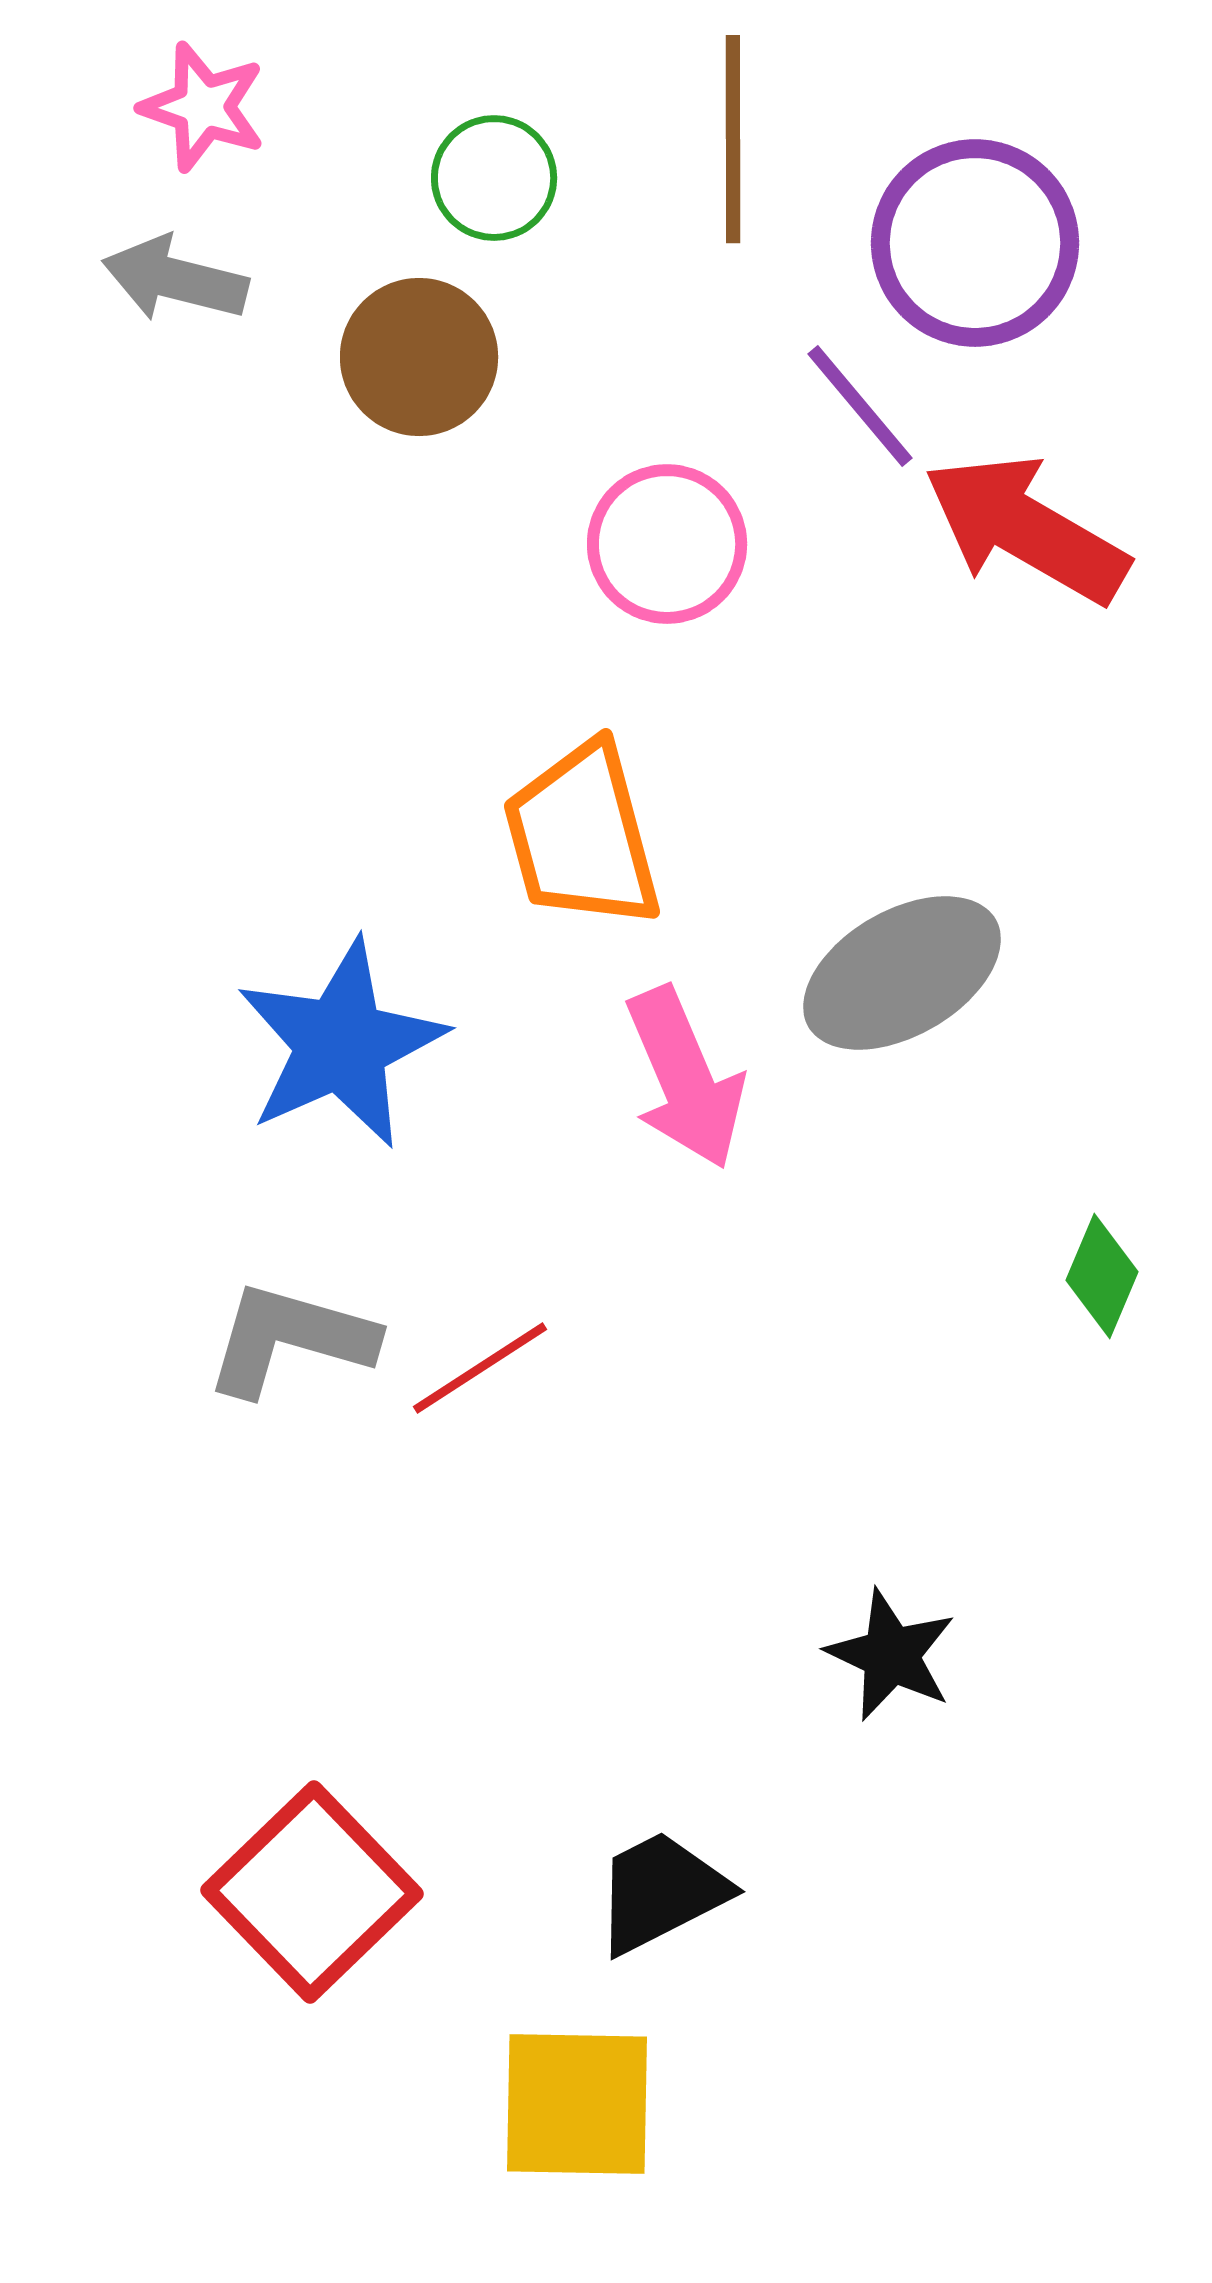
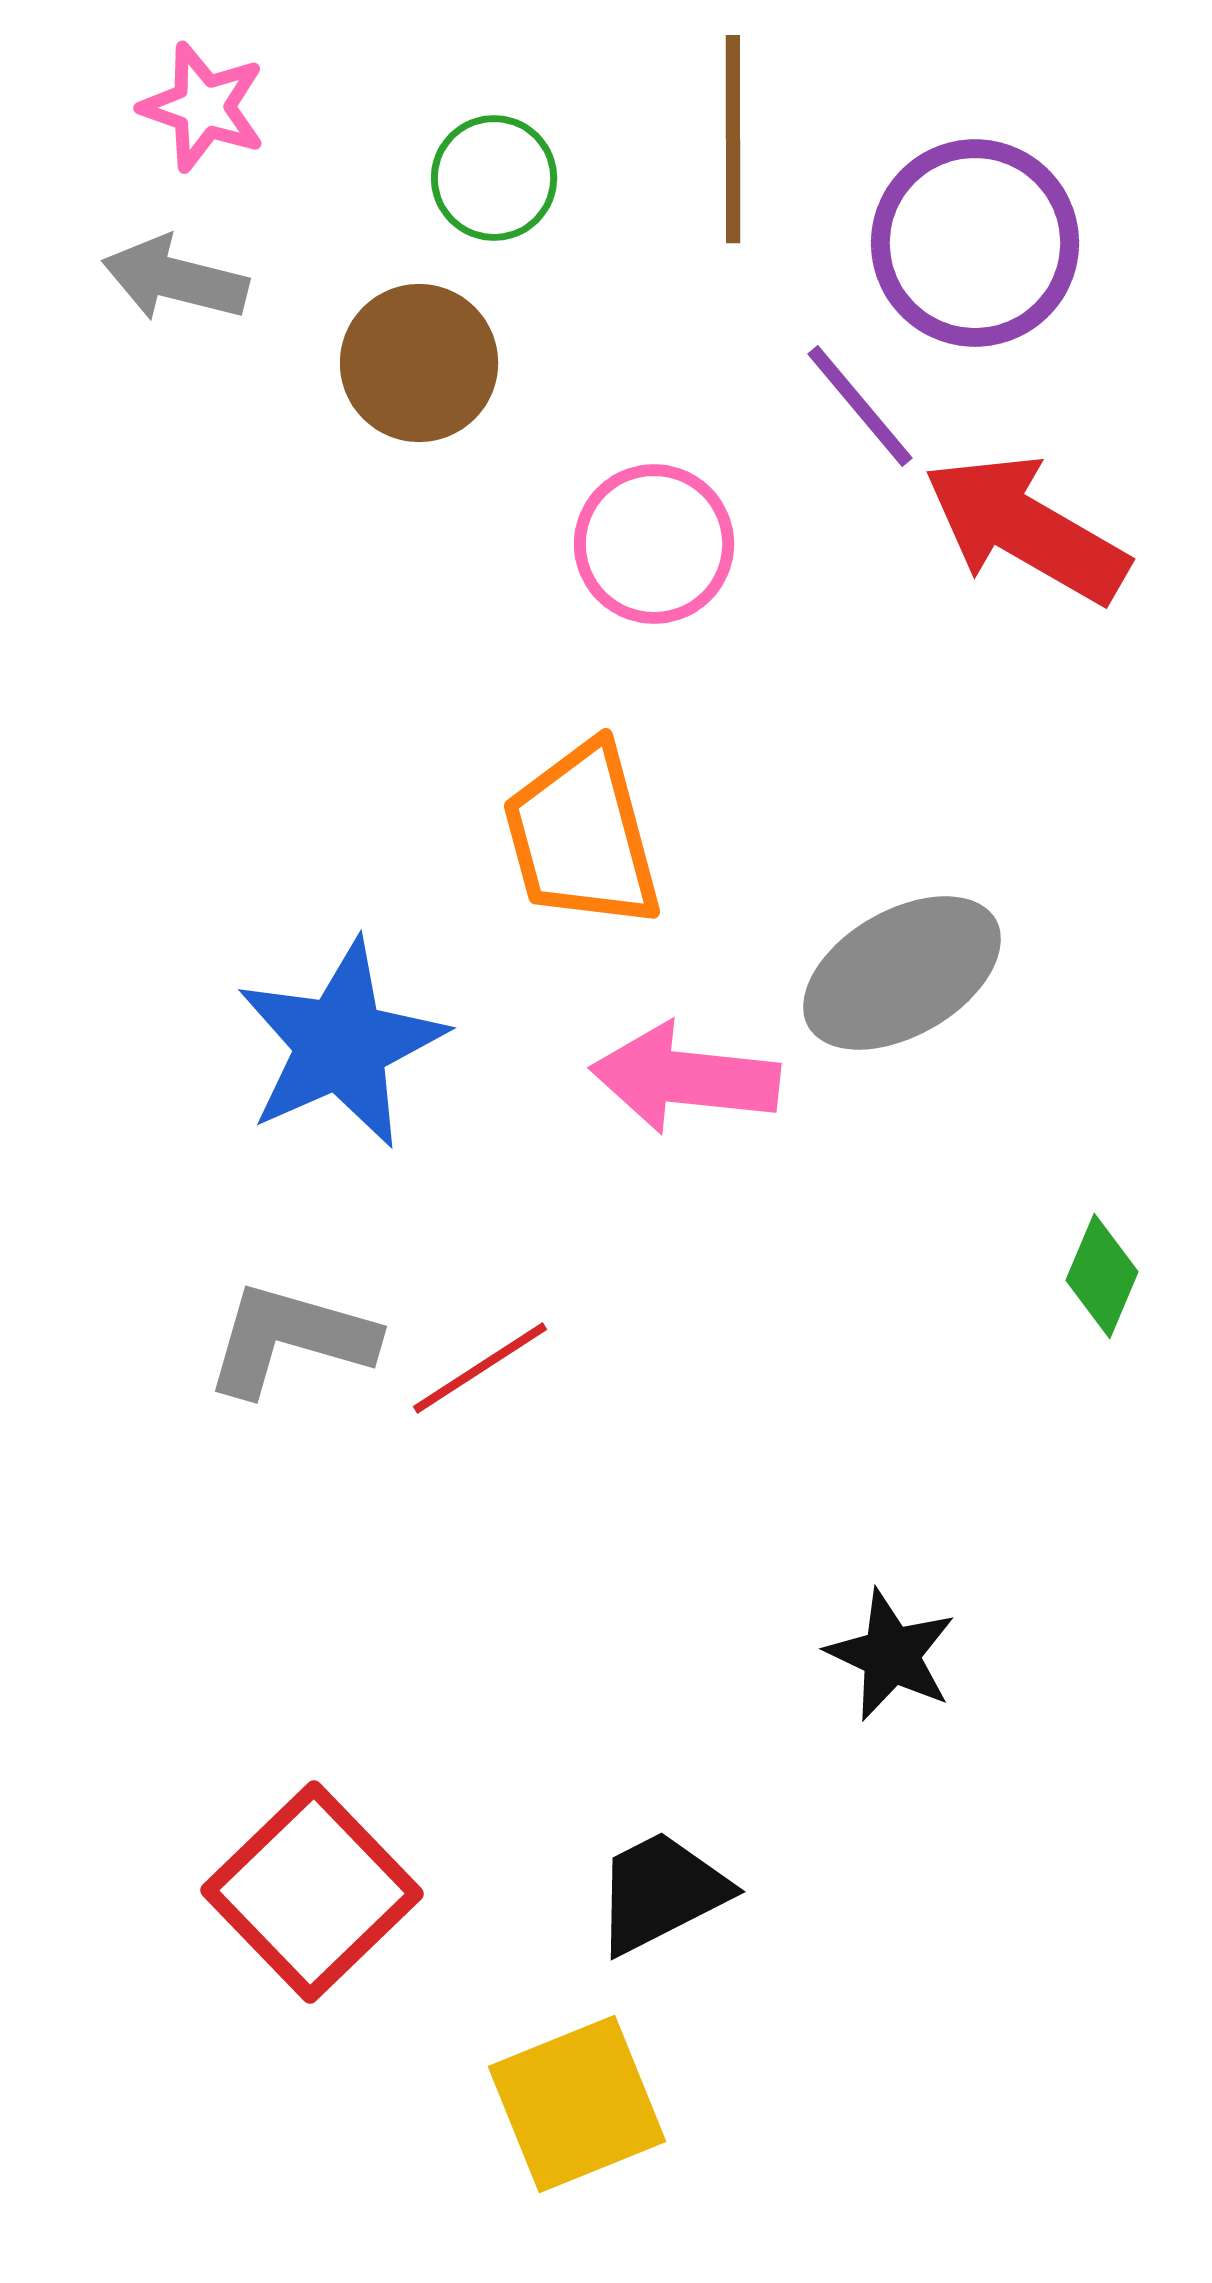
brown circle: moved 6 px down
pink circle: moved 13 px left
pink arrow: rotated 119 degrees clockwise
yellow square: rotated 23 degrees counterclockwise
